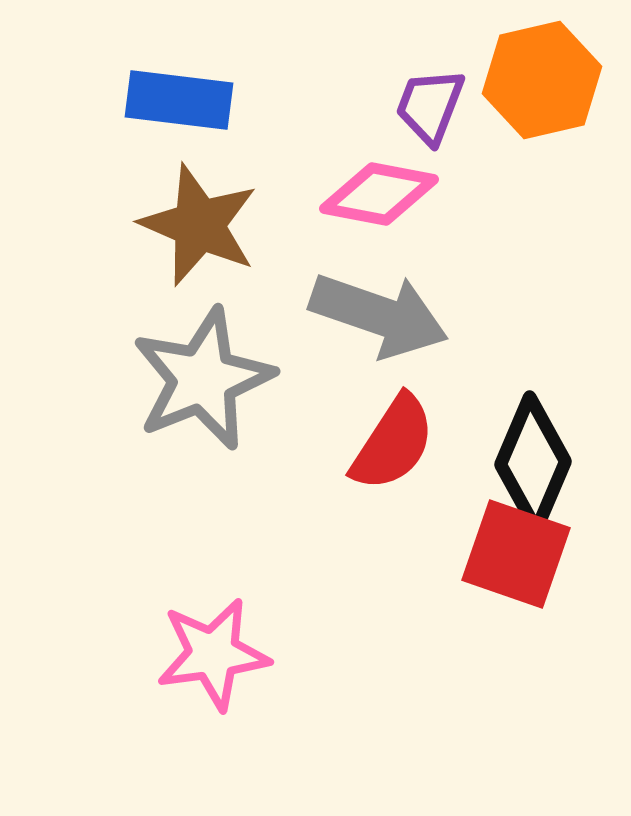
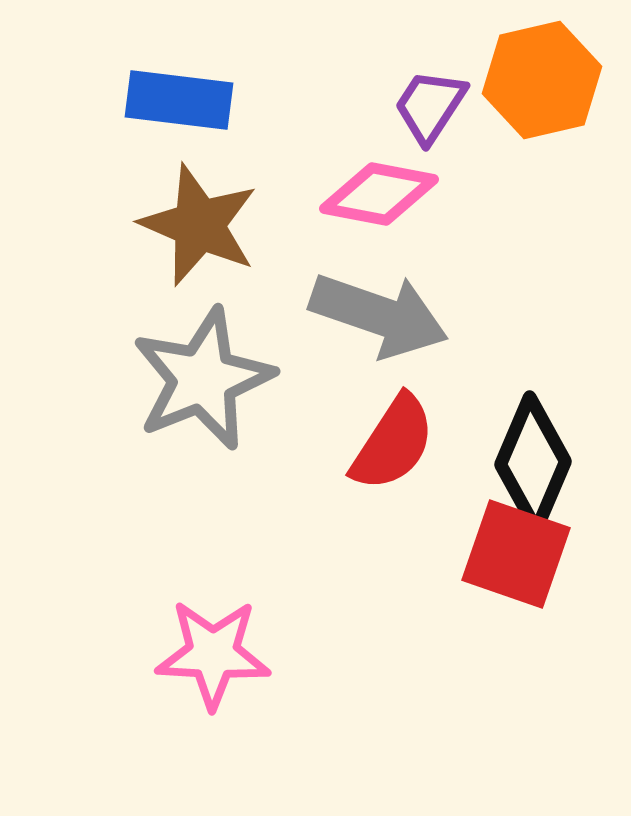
purple trapezoid: rotated 12 degrees clockwise
pink star: rotated 11 degrees clockwise
